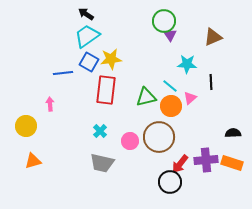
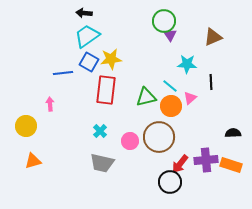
black arrow: moved 2 px left, 1 px up; rotated 28 degrees counterclockwise
orange rectangle: moved 1 px left, 2 px down
